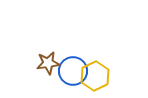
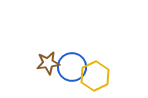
blue circle: moved 1 px left, 4 px up
